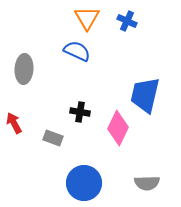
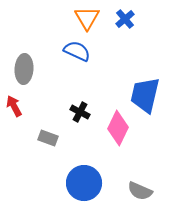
blue cross: moved 2 px left, 2 px up; rotated 24 degrees clockwise
black cross: rotated 18 degrees clockwise
red arrow: moved 17 px up
gray rectangle: moved 5 px left
gray semicircle: moved 7 px left, 8 px down; rotated 25 degrees clockwise
